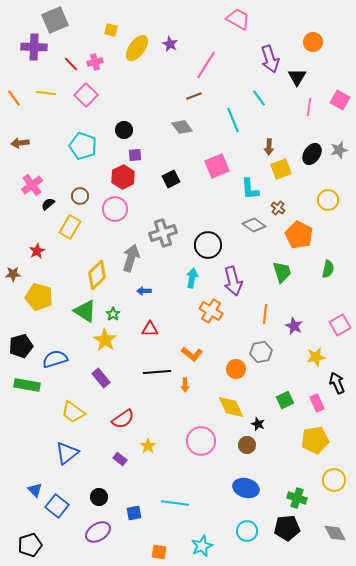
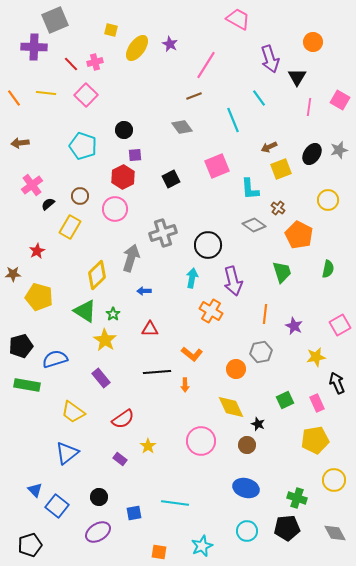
brown arrow at (269, 147): rotated 63 degrees clockwise
